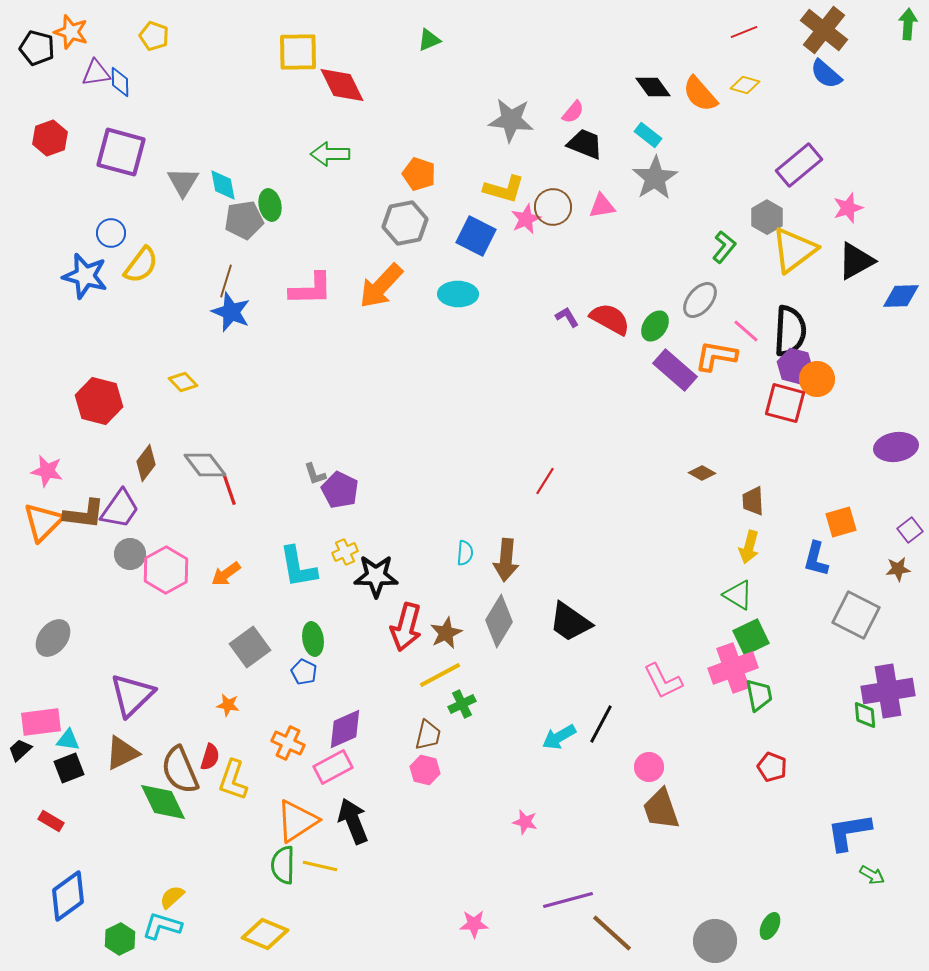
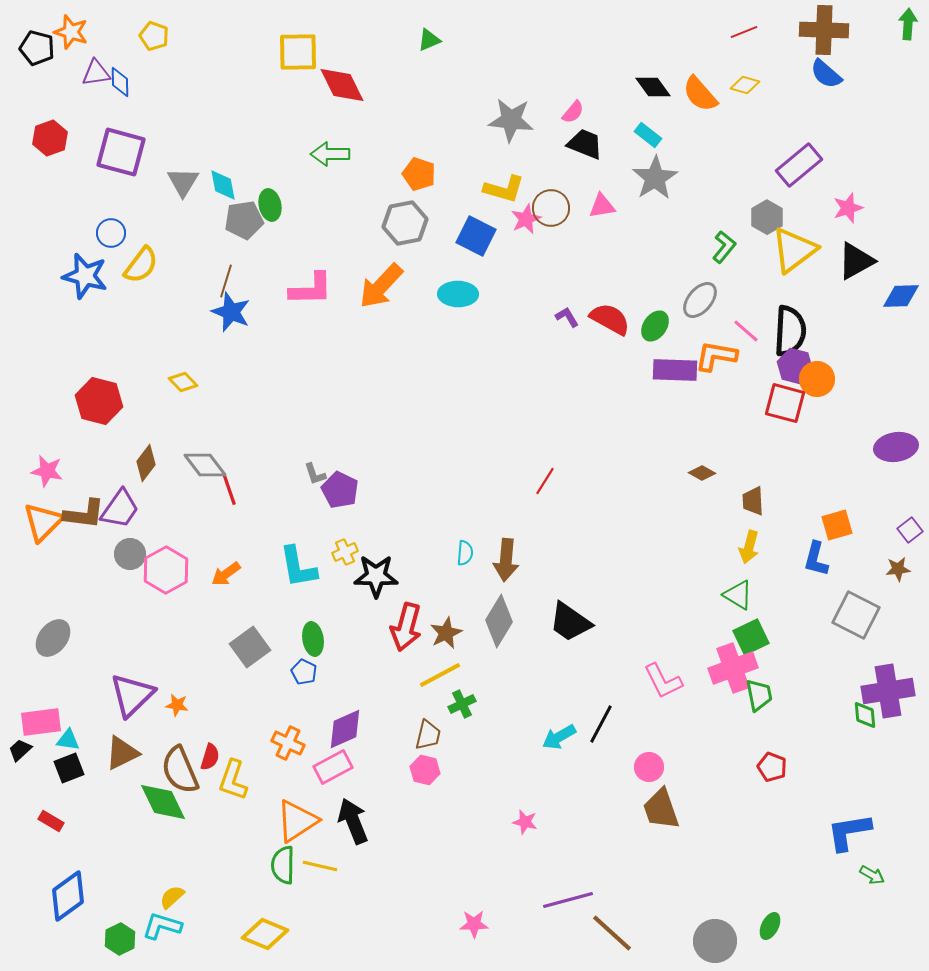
brown cross at (824, 30): rotated 36 degrees counterclockwise
brown circle at (553, 207): moved 2 px left, 1 px down
purple rectangle at (675, 370): rotated 39 degrees counterclockwise
orange square at (841, 522): moved 4 px left, 3 px down
orange star at (228, 705): moved 51 px left
